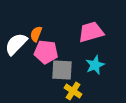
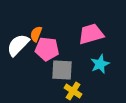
pink trapezoid: moved 2 px down
white semicircle: moved 2 px right, 1 px down
pink pentagon: moved 1 px right, 3 px up
cyan star: moved 5 px right, 1 px up
